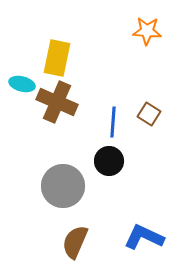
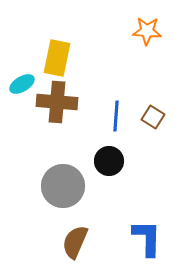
cyan ellipse: rotated 45 degrees counterclockwise
brown cross: rotated 18 degrees counterclockwise
brown square: moved 4 px right, 3 px down
blue line: moved 3 px right, 6 px up
blue L-shape: moved 3 px right, 1 px down; rotated 66 degrees clockwise
